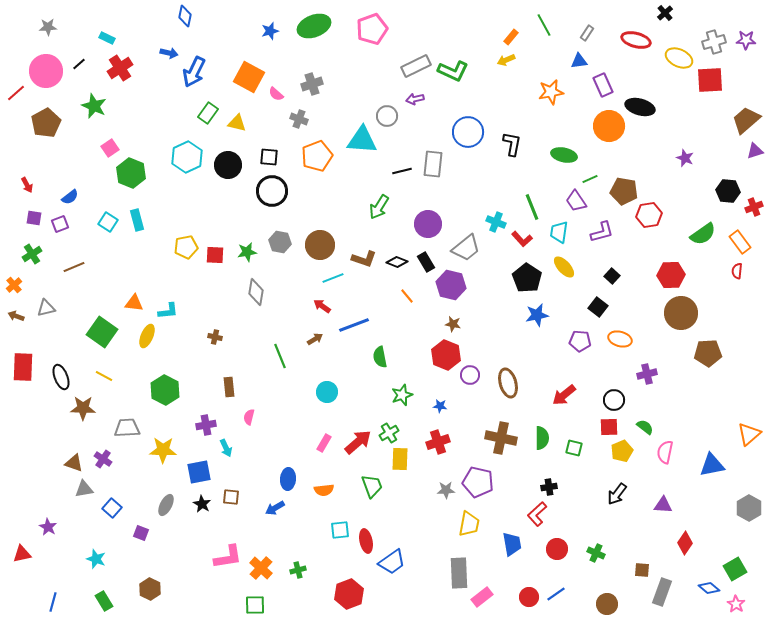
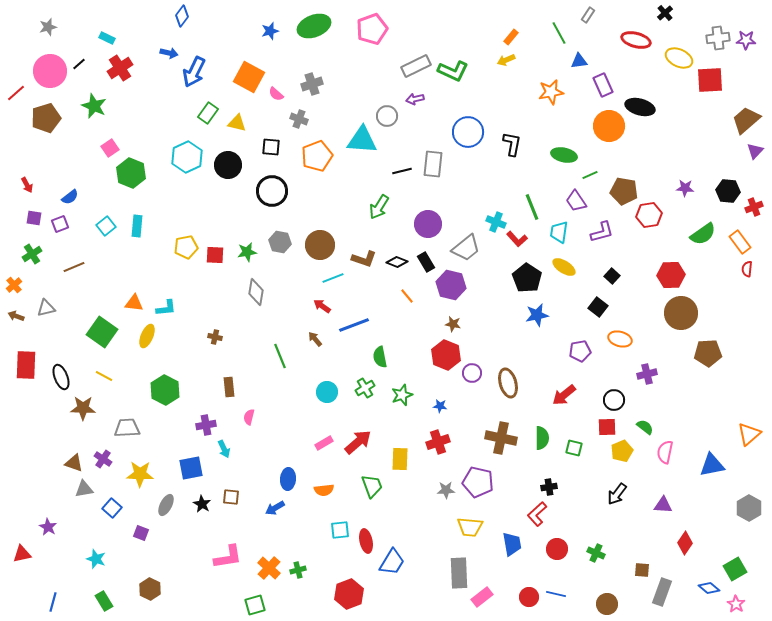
blue diamond at (185, 16): moved 3 px left; rotated 25 degrees clockwise
green line at (544, 25): moved 15 px right, 8 px down
gray star at (48, 27): rotated 12 degrees counterclockwise
gray rectangle at (587, 33): moved 1 px right, 18 px up
gray cross at (714, 42): moved 4 px right, 4 px up; rotated 10 degrees clockwise
pink circle at (46, 71): moved 4 px right
brown pentagon at (46, 123): moved 5 px up; rotated 12 degrees clockwise
purple triangle at (755, 151): rotated 30 degrees counterclockwise
black square at (269, 157): moved 2 px right, 10 px up
purple star at (685, 158): moved 30 px down; rotated 18 degrees counterclockwise
green line at (590, 179): moved 4 px up
cyan rectangle at (137, 220): moved 6 px down; rotated 20 degrees clockwise
cyan square at (108, 222): moved 2 px left, 4 px down; rotated 18 degrees clockwise
red L-shape at (522, 239): moved 5 px left
yellow ellipse at (564, 267): rotated 15 degrees counterclockwise
red semicircle at (737, 271): moved 10 px right, 2 px up
cyan L-shape at (168, 311): moved 2 px left, 3 px up
brown arrow at (315, 339): rotated 98 degrees counterclockwise
purple pentagon at (580, 341): moved 10 px down; rotated 15 degrees counterclockwise
red rectangle at (23, 367): moved 3 px right, 2 px up
purple circle at (470, 375): moved 2 px right, 2 px up
red square at (609, 427): moved 2 px left
green cross at (389, 433): moved 24 px left, 45 px up
pink rectangle at (324, 443): rotated 30 degrees clockwise
cyan arrow at (226, 448): moved 2 px left, 1 px down
yellow star at (163, 450): moved 23 px left, 24 px down
blue square at (199, 472): moved 8 px left, 4 px up
yellow trapezoid at (469, 524): moved 1 px right, 3 px down; rotated 84 degrees clockwise
blue trapezoid at (392, 562): rotated 24 degrees counterclockwise
orange cross at (261, 568): moved 8 px right
blue line at (556, 594): rotated 48 degrees clockwise
green square at (255, 605): rotated 15 degrees counterclockwise
